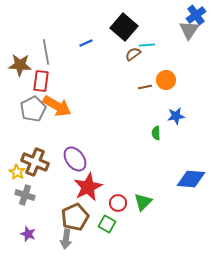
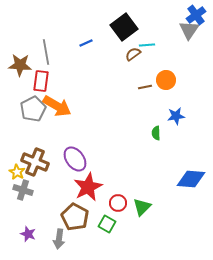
black square: rotated 12 degrees clockwise
gray cross: moved 2 px left, 5 px up
green triangle: moved 1 px left, 5 px down
brown pentagon: rotated 20 degrees counterclockwise
gray arrow: moved 7 px left
